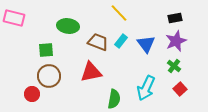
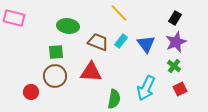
black rectangle: rotated 48 degrees counterclockwise
purple star: moved 1 px down
green square: moved 10 px right, 2 px down
red triangle: rotated 15 degrees clockwise
brown circle: moved 6 px right
red square: rotated 16 degrees clockwise
red circle: moved 1 px left, 2 px up
